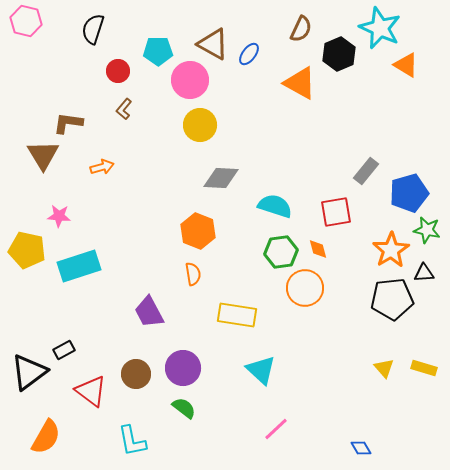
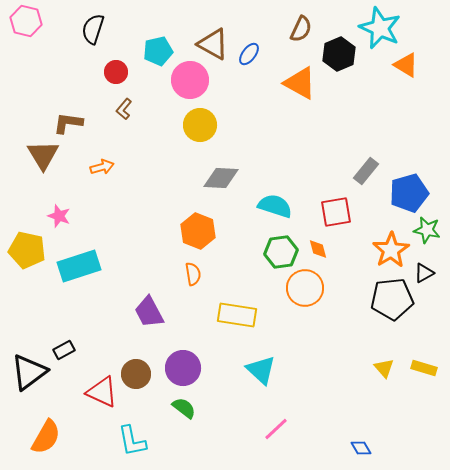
cyan pentagon at (158, 51): rotated 12 degrees counterclockwise
red circle at (118, 71): moved 2 px left, 1 px down
pink star at (59, 216): rotated 15 degrees clockwise
black triangle at (424, 273): rotated 25 degrees counterclockwise
red triangle at (91, 391): moved 11 px right, 1 px down; rotated 12 degrees counterclockwise
